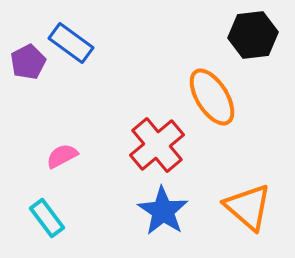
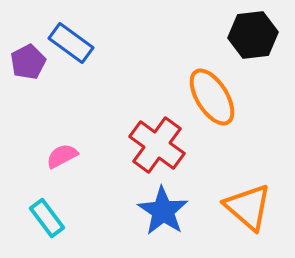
red cross: rotated 14 degrees counterclockwise
